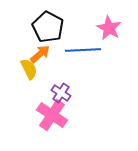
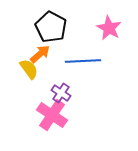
black pentagon: moved 3 px right
blue line: moved 11 px down
yellow semicircle: rotated 10 degrees counterclockwise
